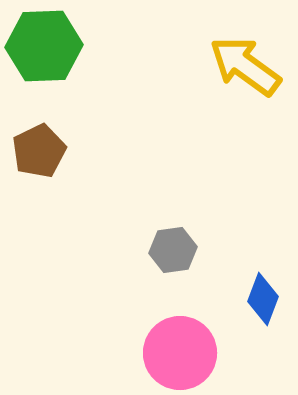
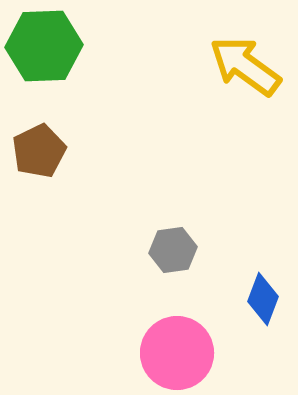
pink circle: moved 3 px left
